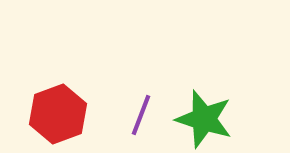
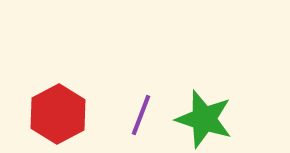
red hexagon: rotated 8 degrees counterclockwise
